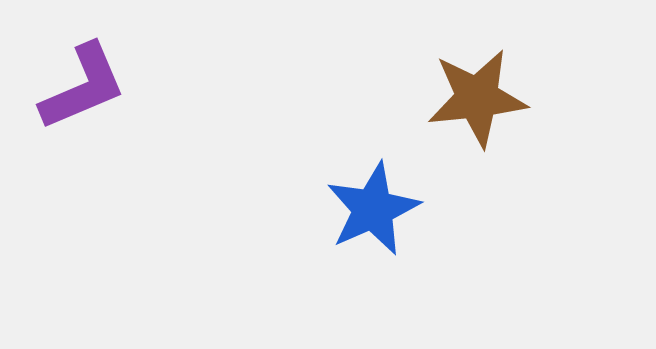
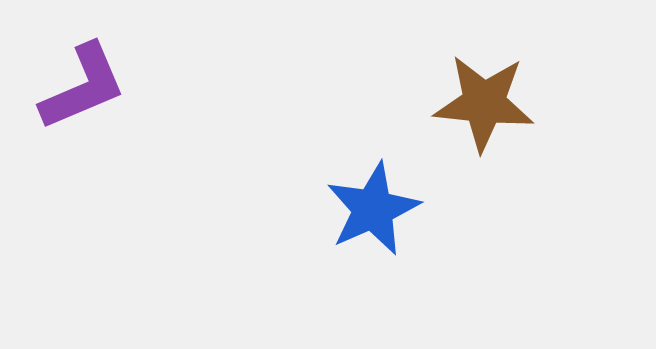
brown star: moved 7 px right, 5 px down; rotated 12 degrees clockwise
